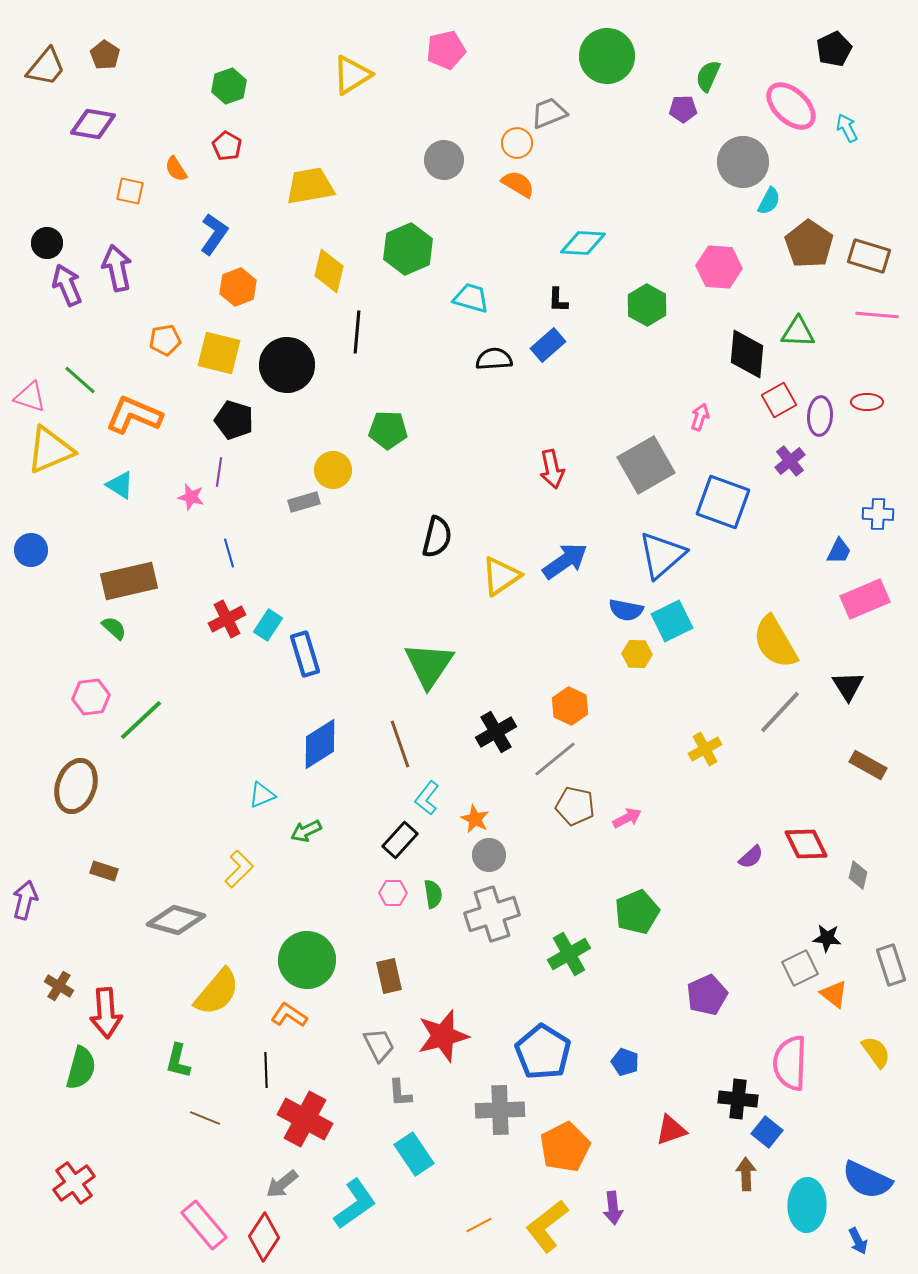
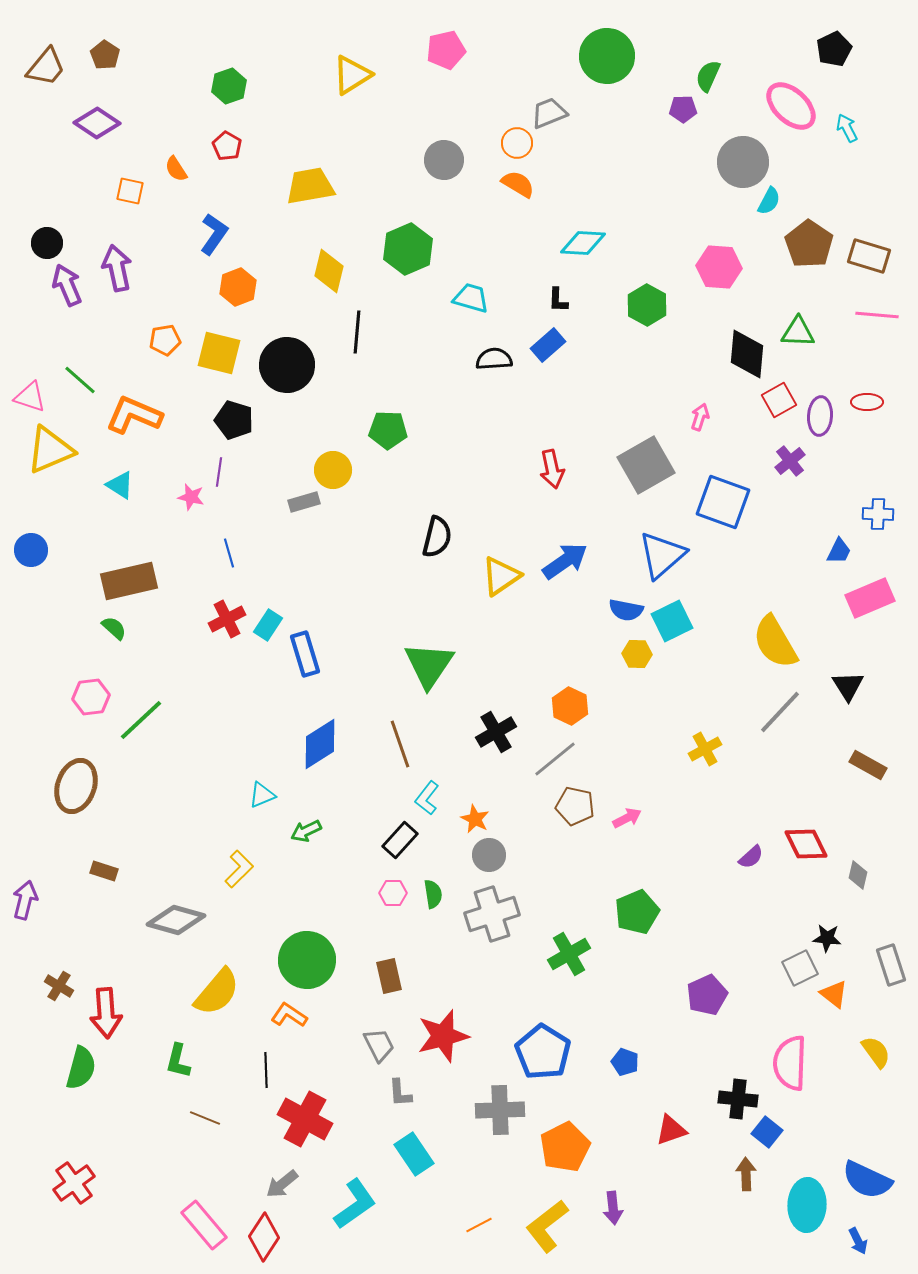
purple diamond at (93, 124): moved 4 px right, 1 px up; rotated 24 degrees clockwise
pink rectangle at (865, 599): moved 5 px right, 1 px up
